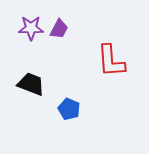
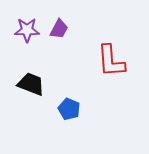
purple star: moved 4 px left, 2 px down
